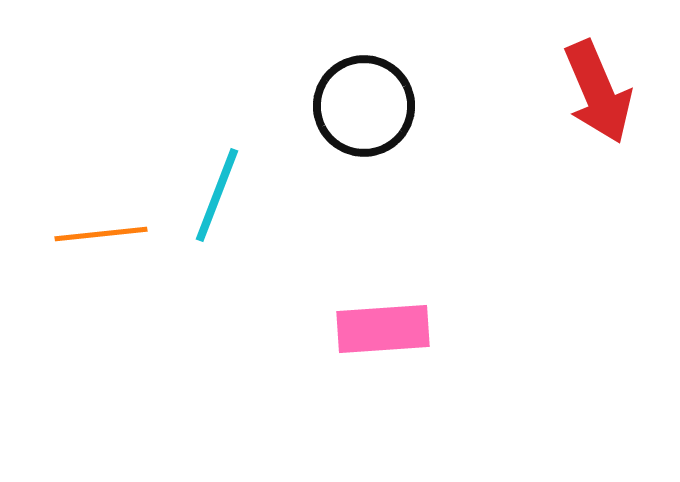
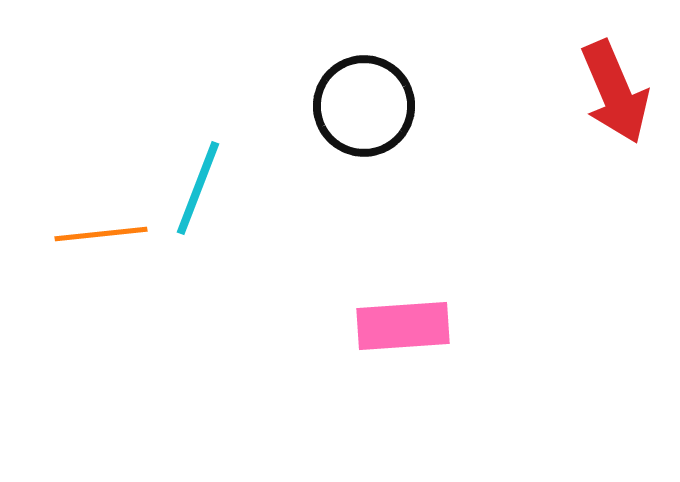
red arrow: moved 17 px right
cyan line: moved 19 px left, 7 px up
pink rectangle: moved 20 px right, 3 px up
